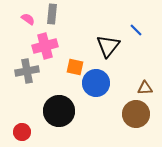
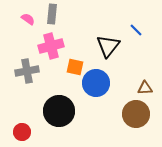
pink cross: moved 6 px right
